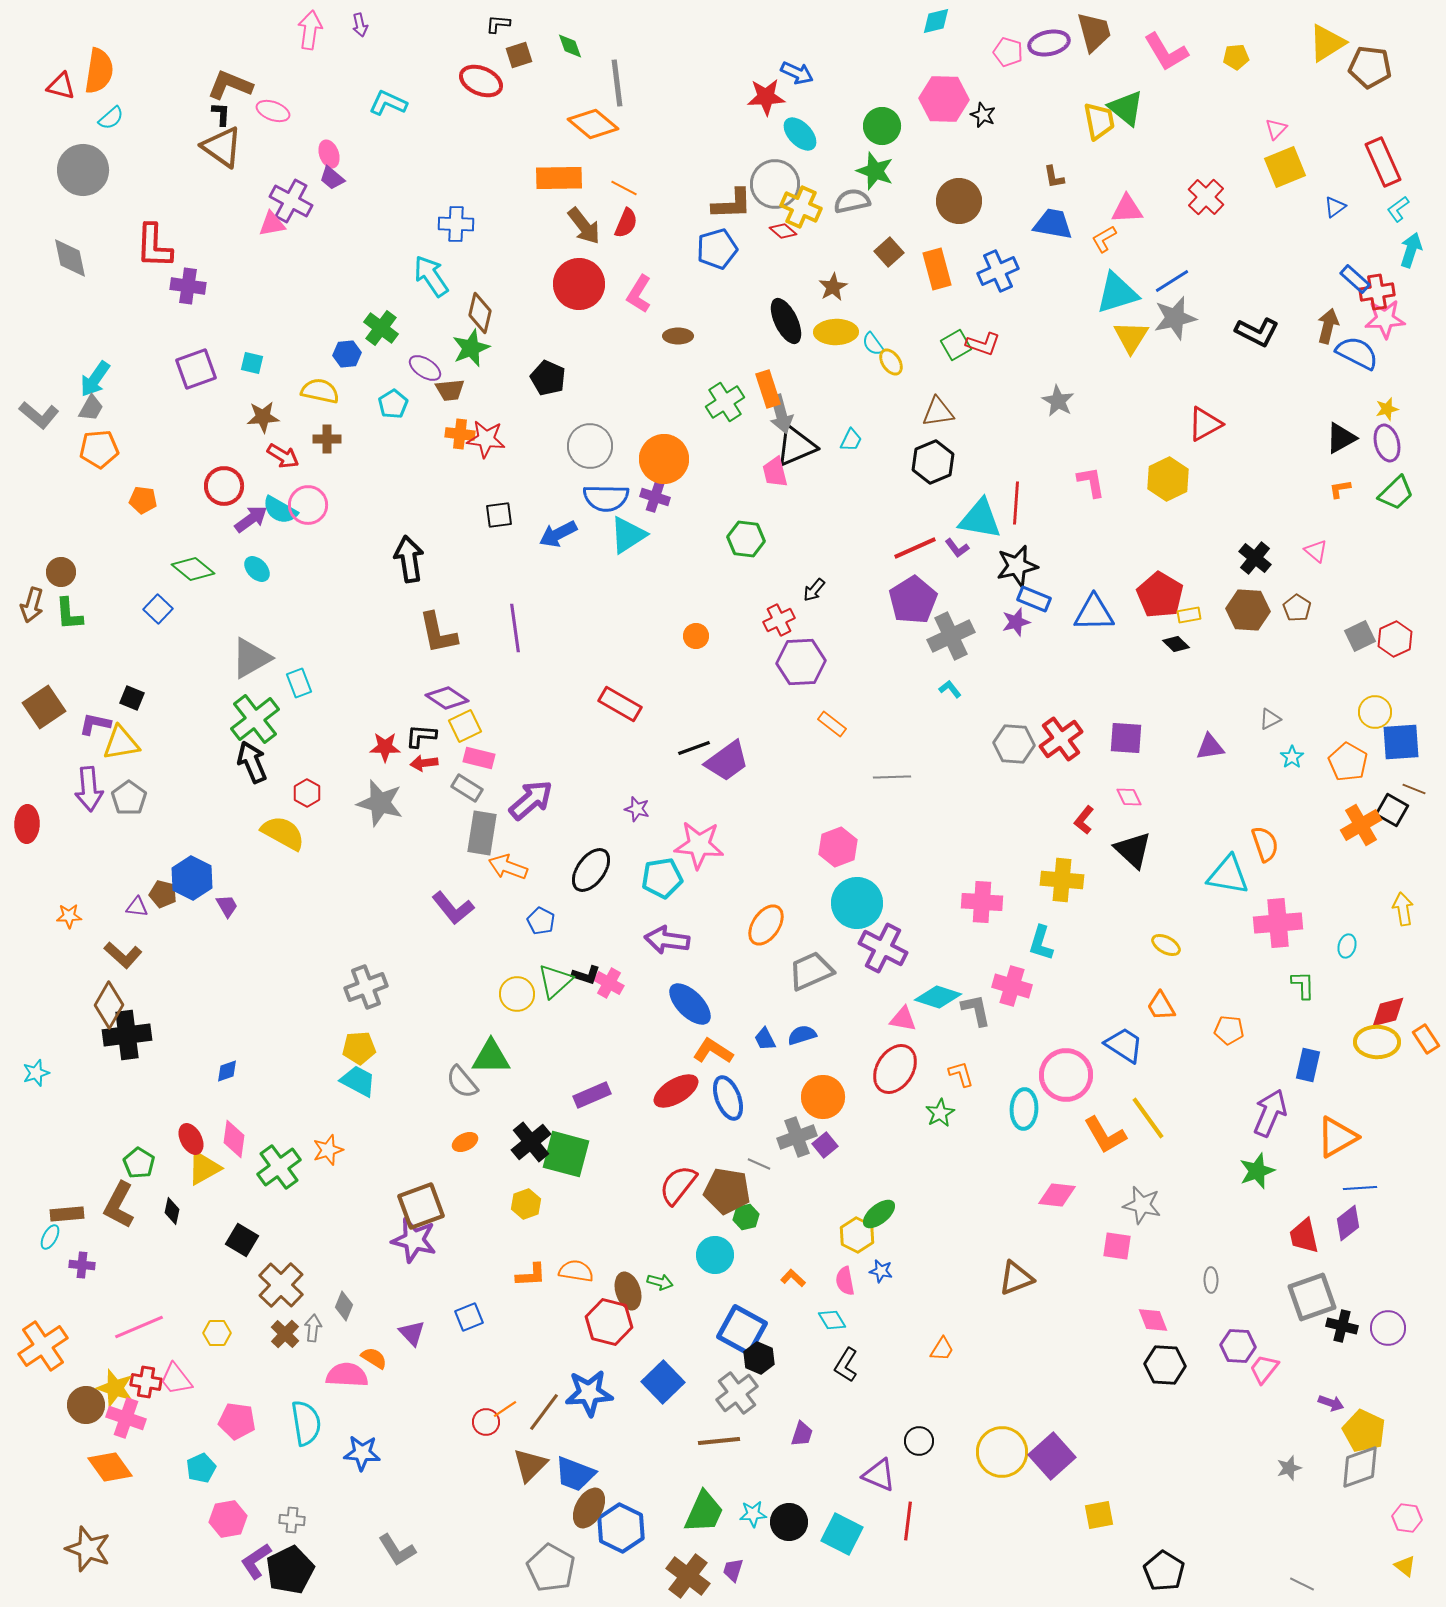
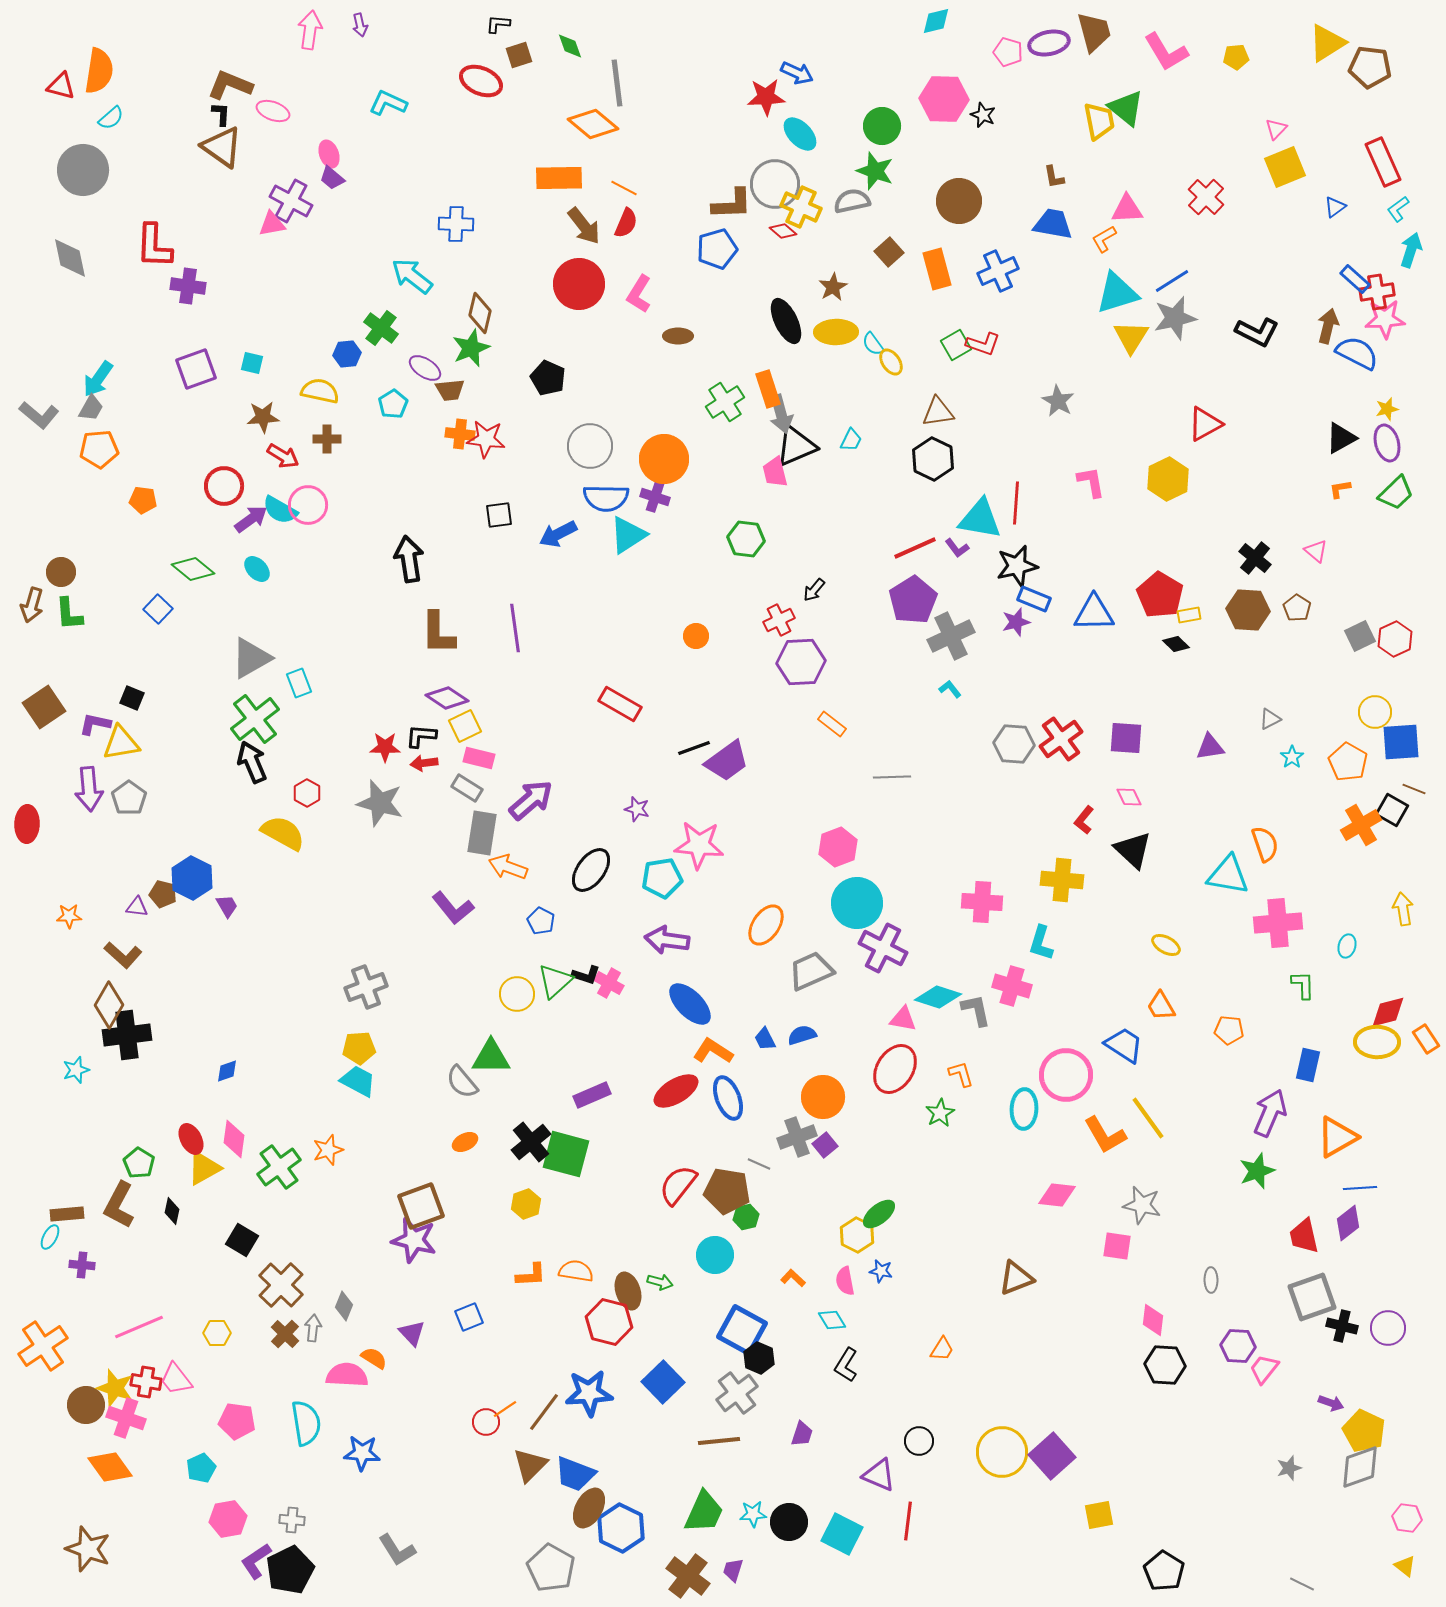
cyan arrow at (431, 276): moved 19 px left; rotated 18 degrees counterclockwise
cyan arrow at (95, 379): moved 3 px right
black hexagon at (933, 462): moved 3 px up; rotated 12 degrees counterclockwise
brown L-shape at (438, 633): rotated 12 degrees clockwise
cyan star at (36, 1073): moved 40 px right, 3 px up
pink diamond at (1153, 1320): rotated 28 degrees clockwise
